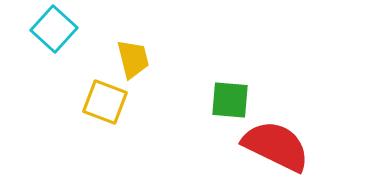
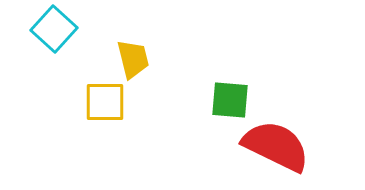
yellow square: rotated 21 degrees counterclockwise
